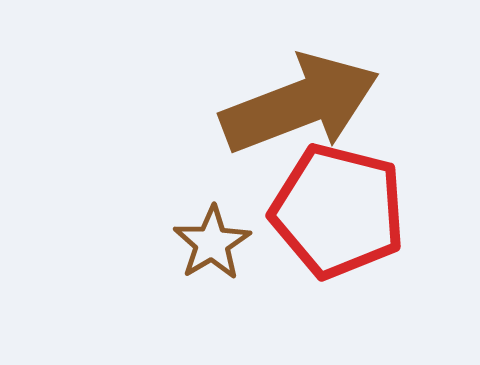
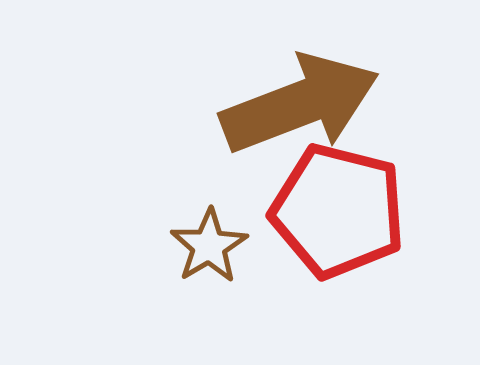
brown star: moved 3 px left, 3 px down
